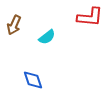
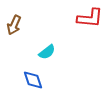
red L-shape: moved 1 px down
cyan semicircle: moved 15 px down
